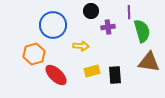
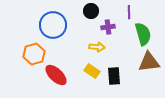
green semicircle: moved 1 px right, 3 px down
yellow arrow: moved 16 px right, 1 px down
brown triangle: rotated 15 degrees counterclockwise
yellow rectangle: rotated 49 degrees clockwise
black rectangle: moved 1 px left, 1 px down
